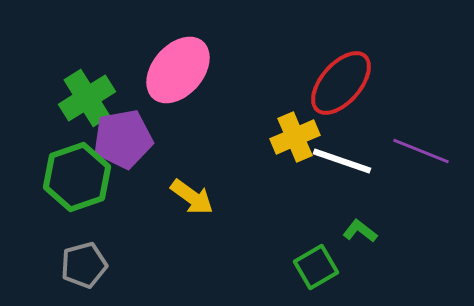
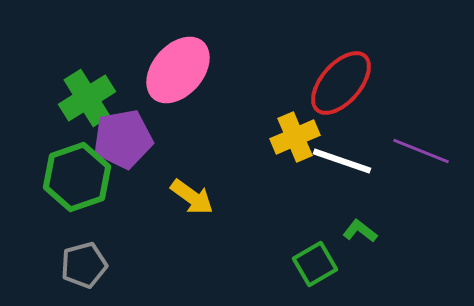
green square: moved 1 px left, 3 px up
